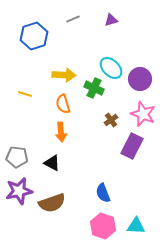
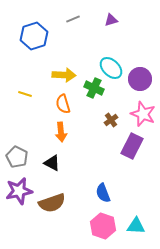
gray pentagon: rotated 20 degrees clockwise
